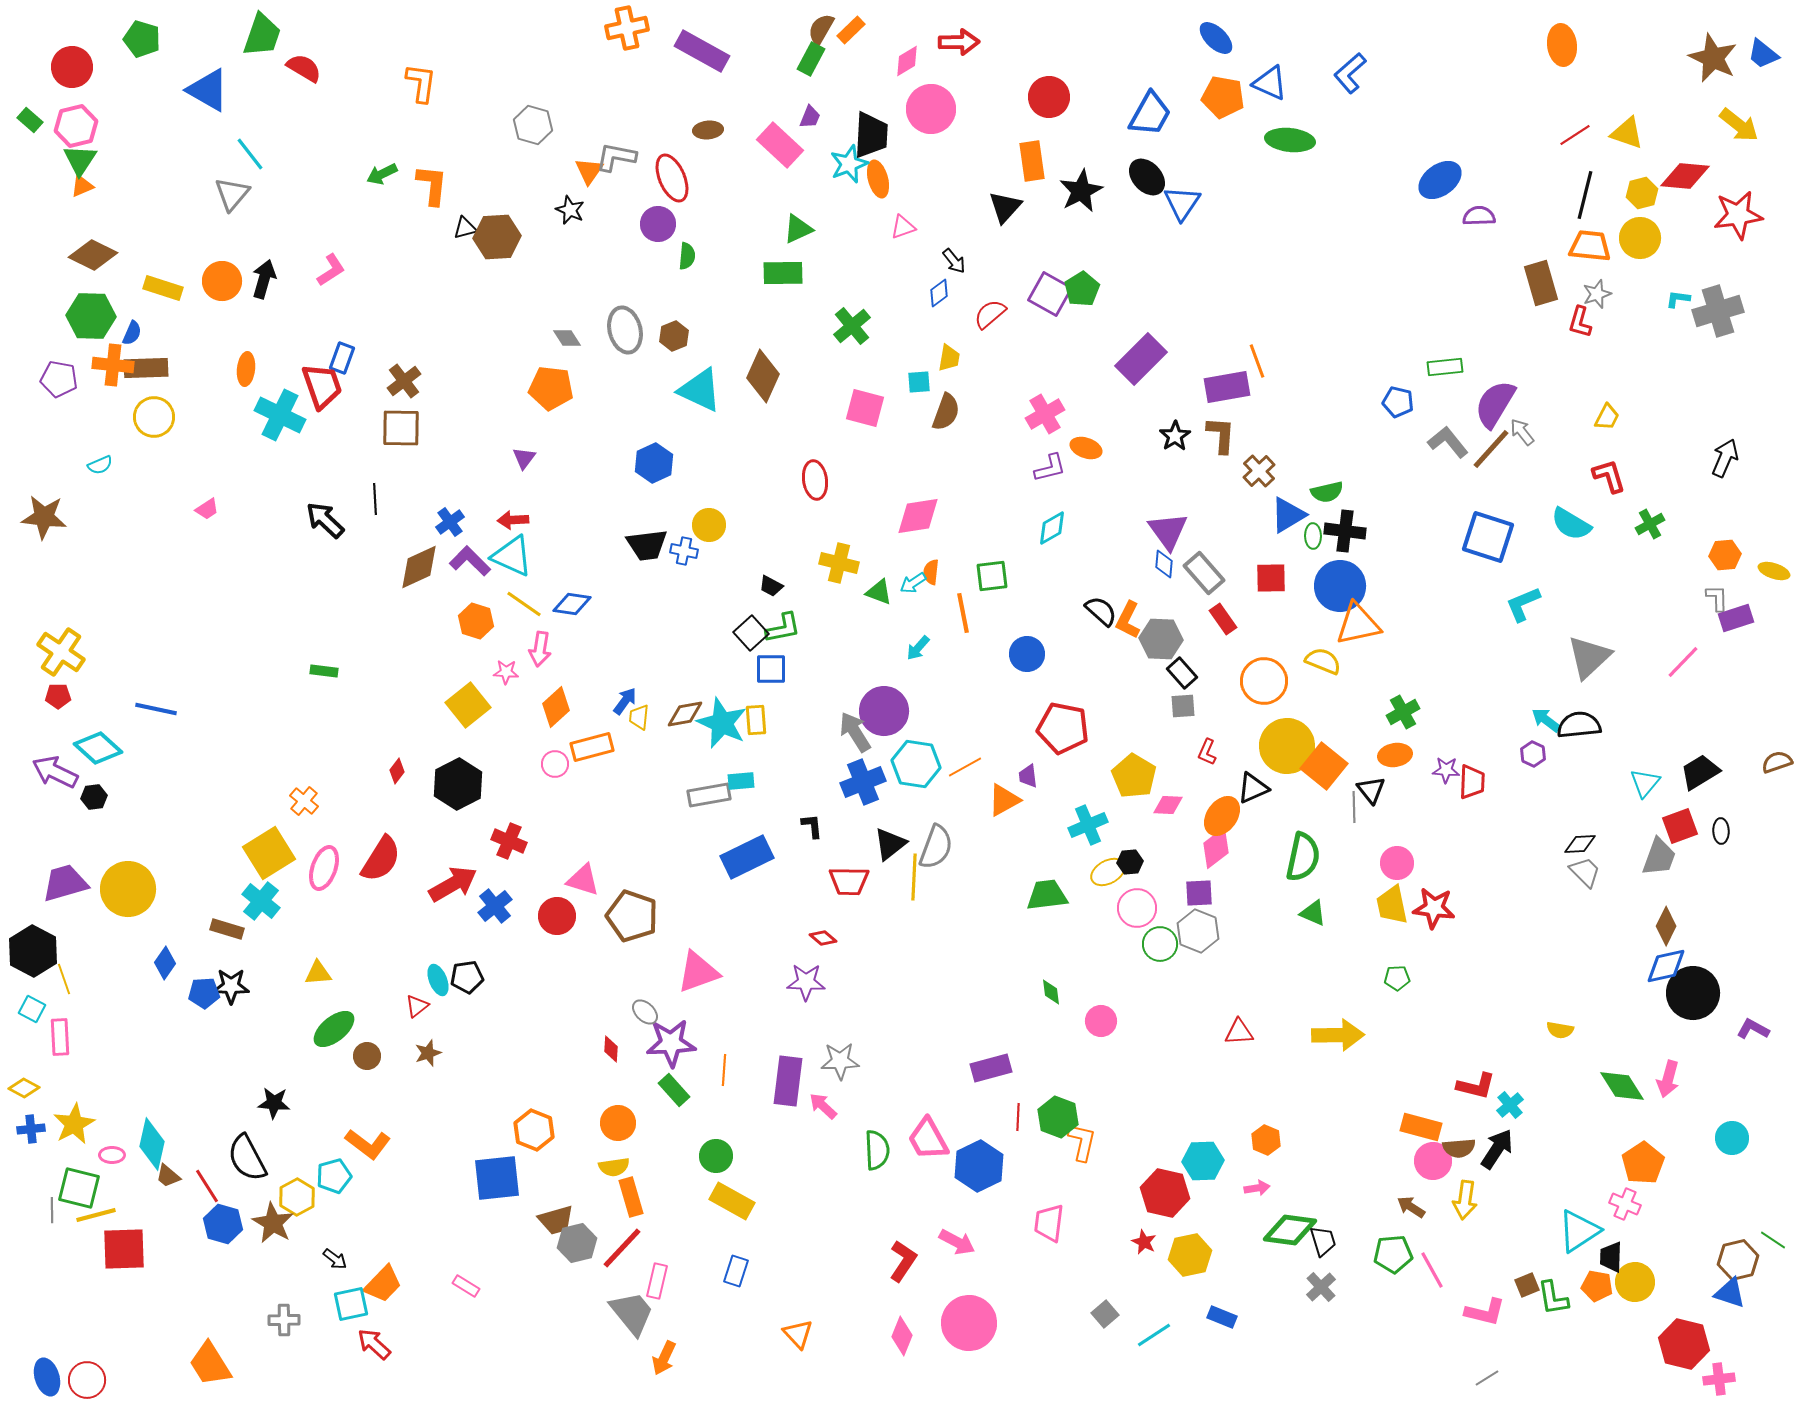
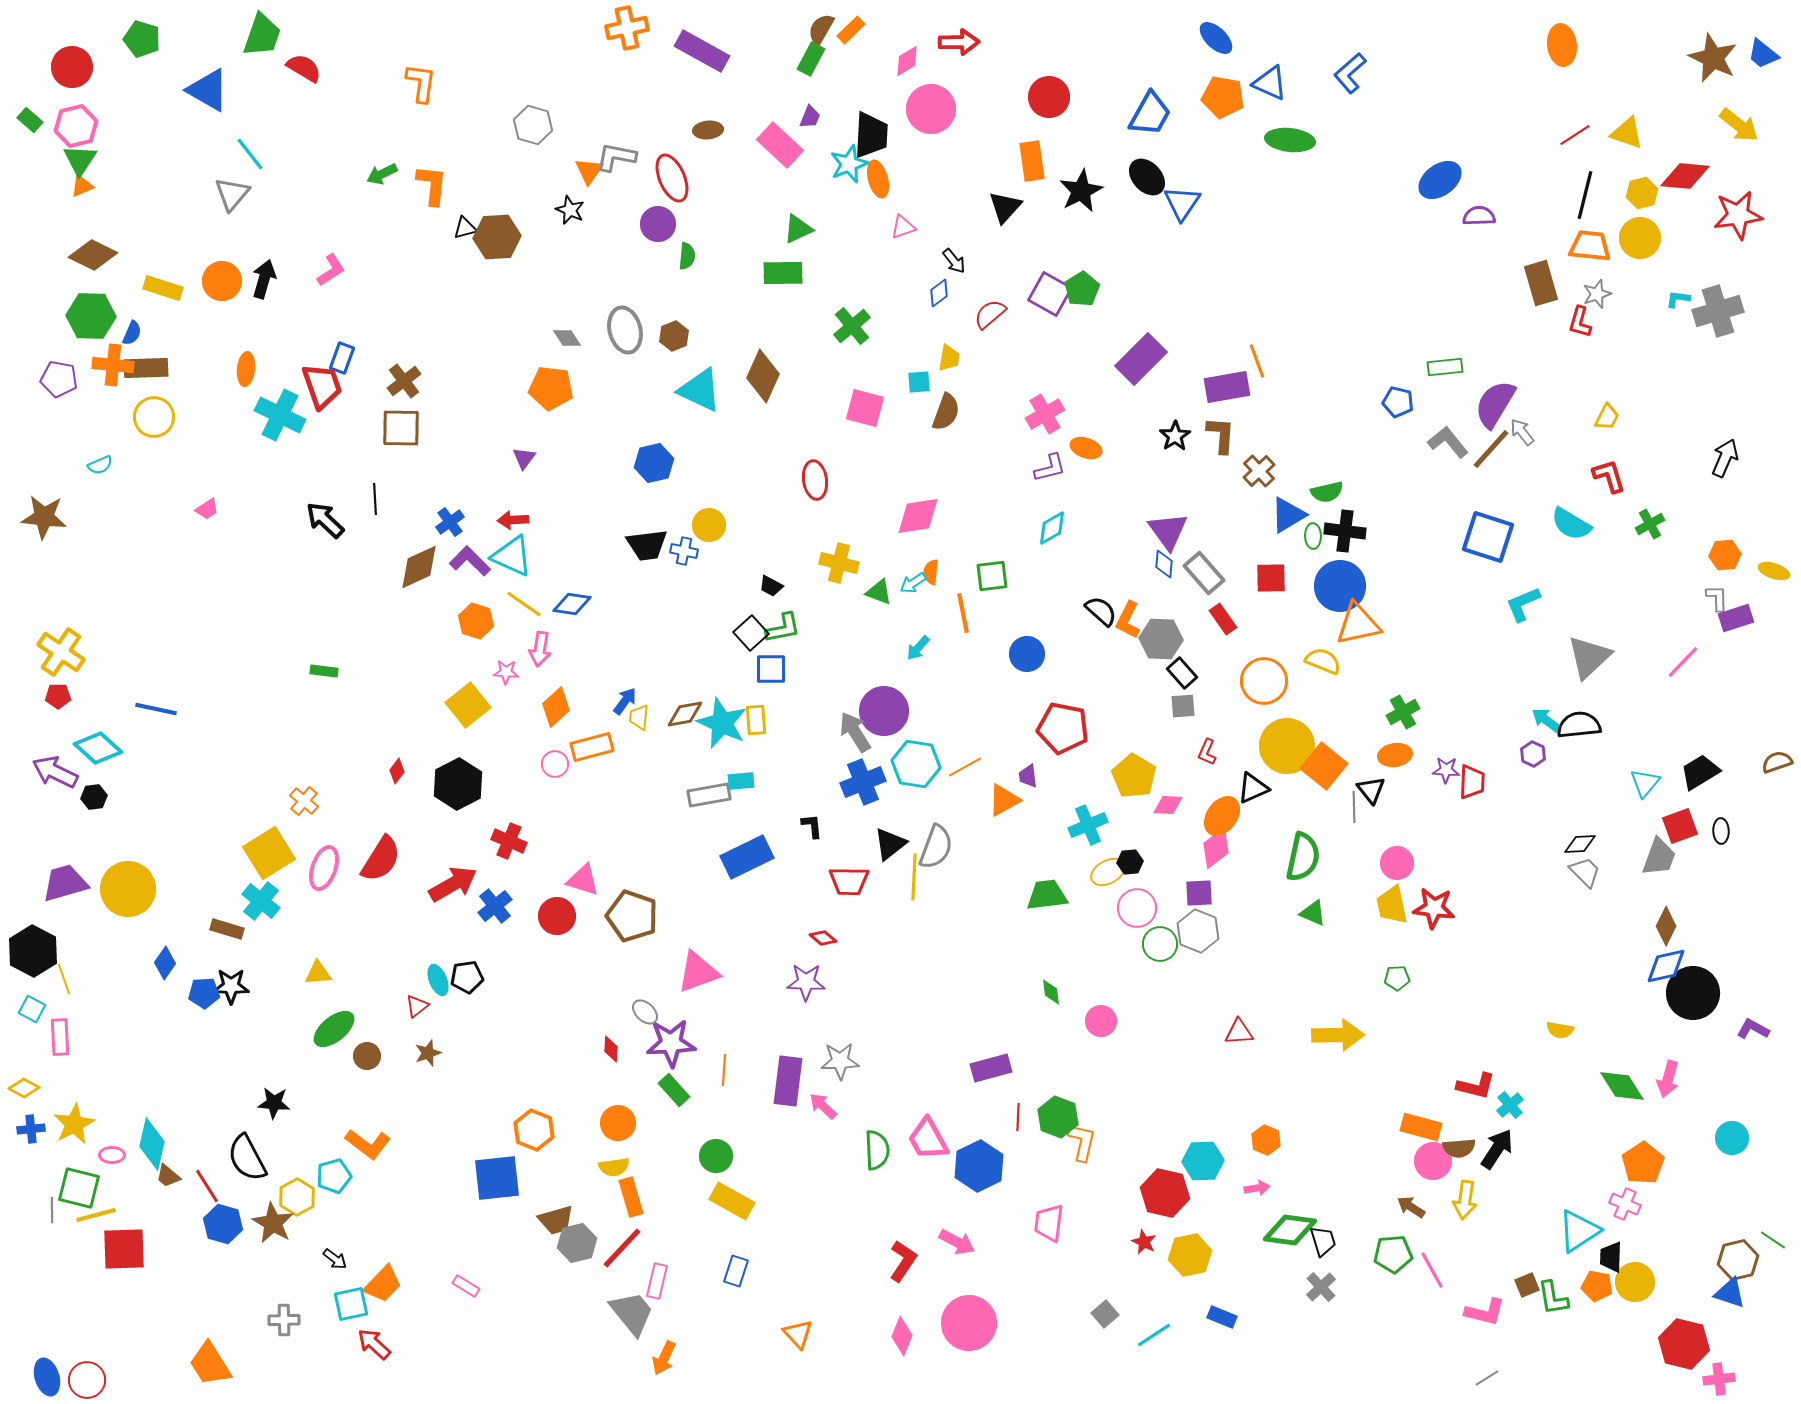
blue hexagon at (654, 463): rotated 12 degrees clockwise
